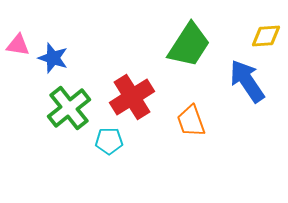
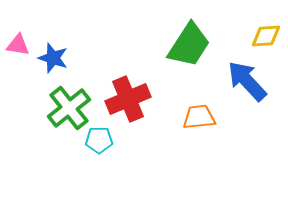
blue arrow: rotated 9 degrees counterclockwise
red cross: moved 4 px left, 2 px down; rotated 9 degrees clockwise
orange trapezoid: moved 8 px right, 4 px up; rotated 104 degrees clockwise
cyan pentagon: moved 10 px left, 1 px up
